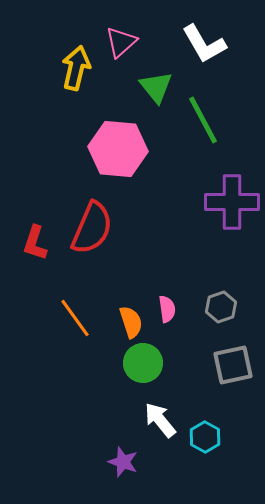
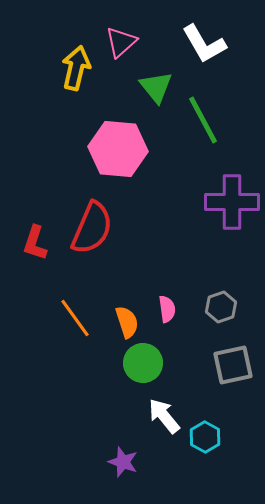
orange semicircle: moved 4 px left
white arrow: moved 4 px right, 4 px up
